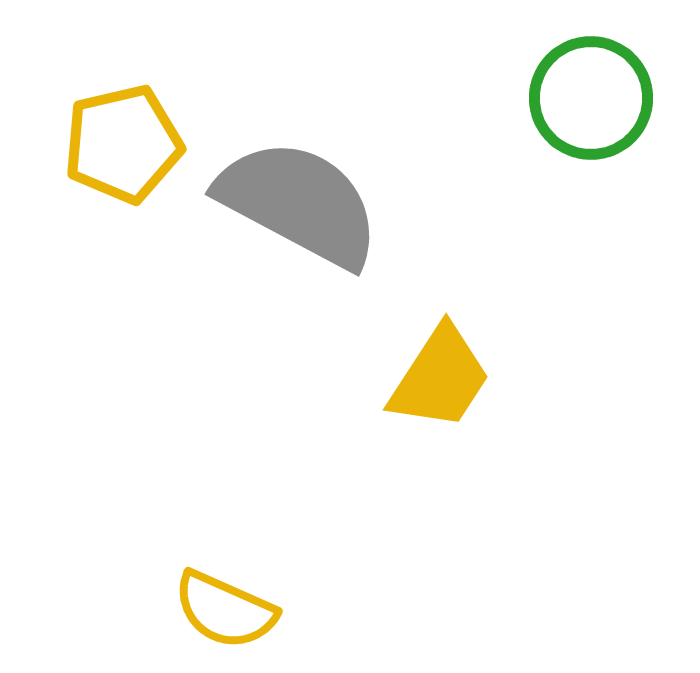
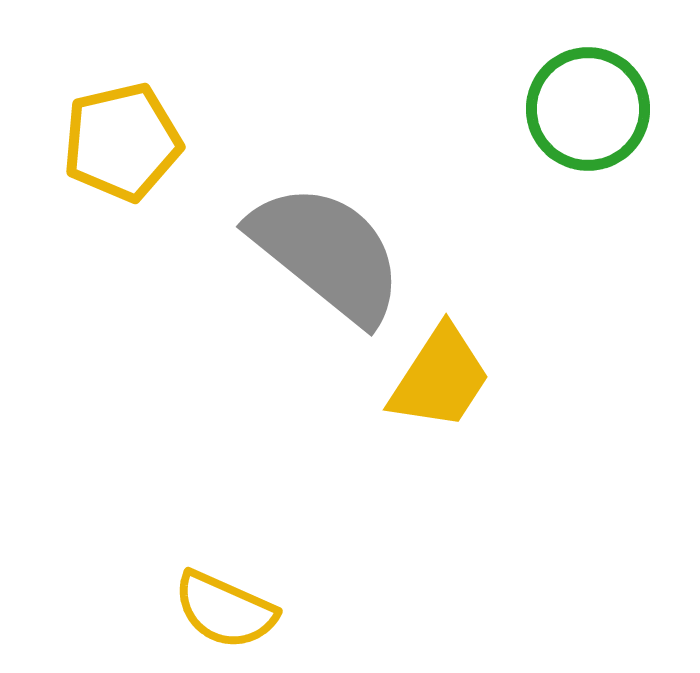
green circle: moved 3 px left, 11 px down
yellow pentagon: moved 1 px left, 2 px up
gray semicircle: moved 28 px right, 50 px down; rotated 11 degrees clockwise
